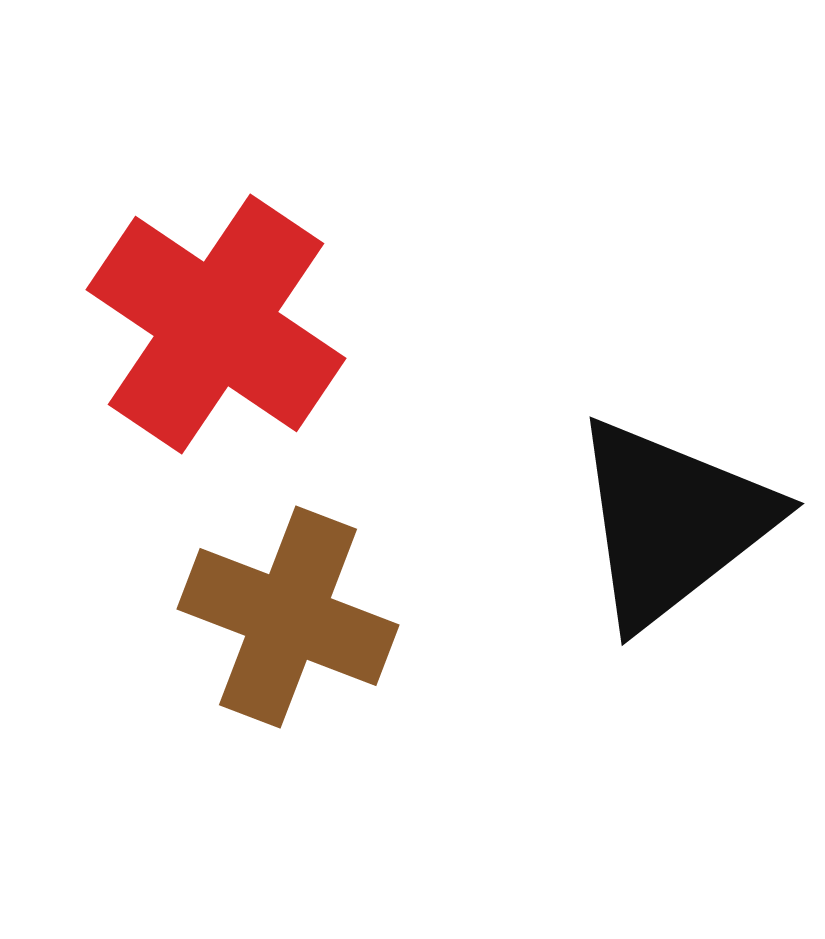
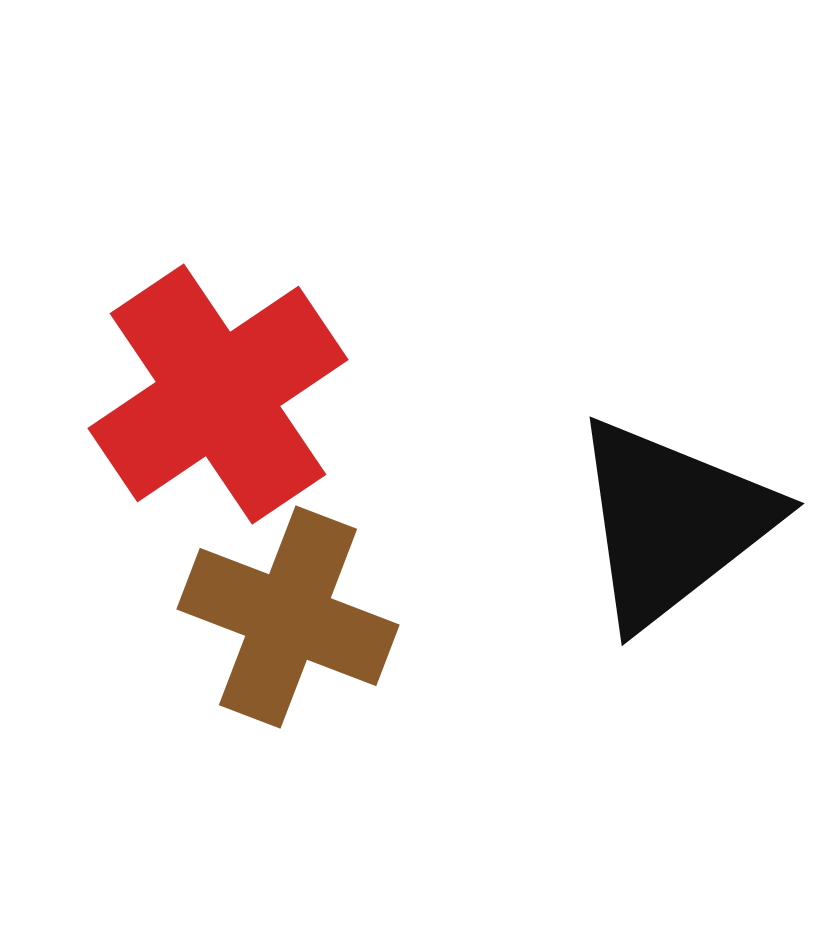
red cross: moved 2 px right, 70 px down; rotated 22 degrees clockwise
